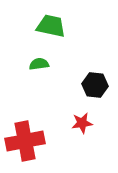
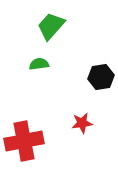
green trapezoid: rotated 60 degrees counterclockwise
black hexagon: moved 6 px right, 8 px up; rotated 15 degrees counterclockwise
red cross: moved 1 px left
